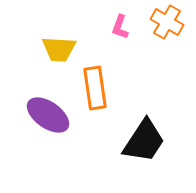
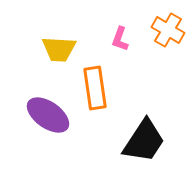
orange cross: moved 1 px right, 8 px down
pink L-shape: moved 12 px down
